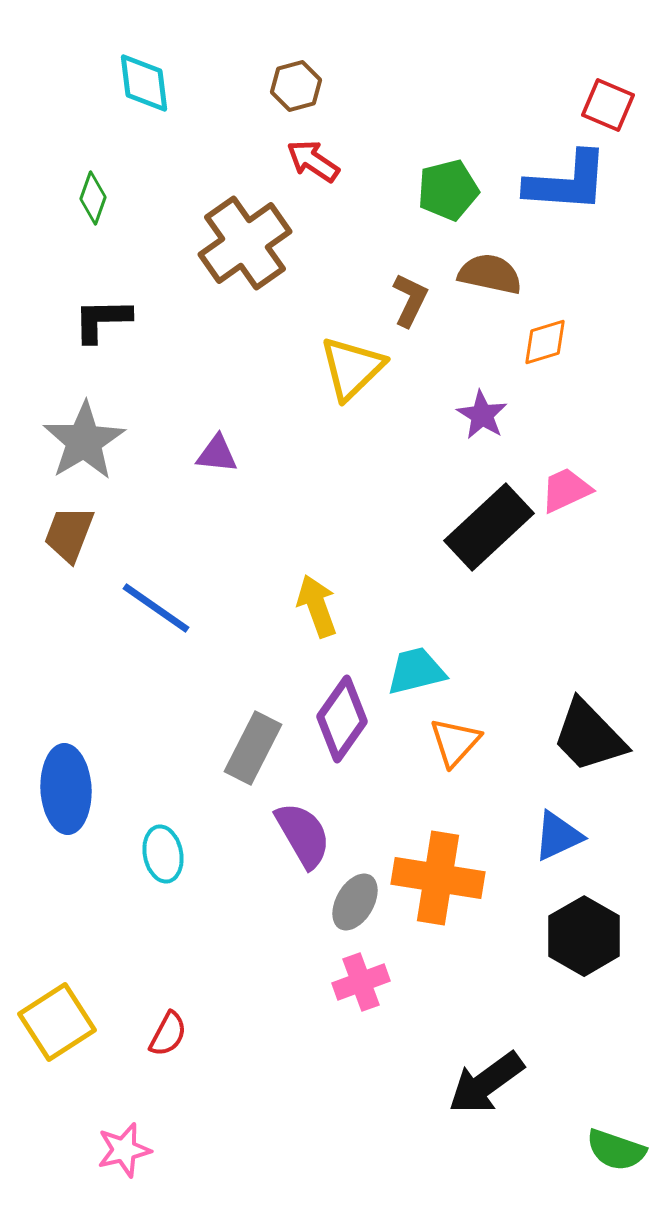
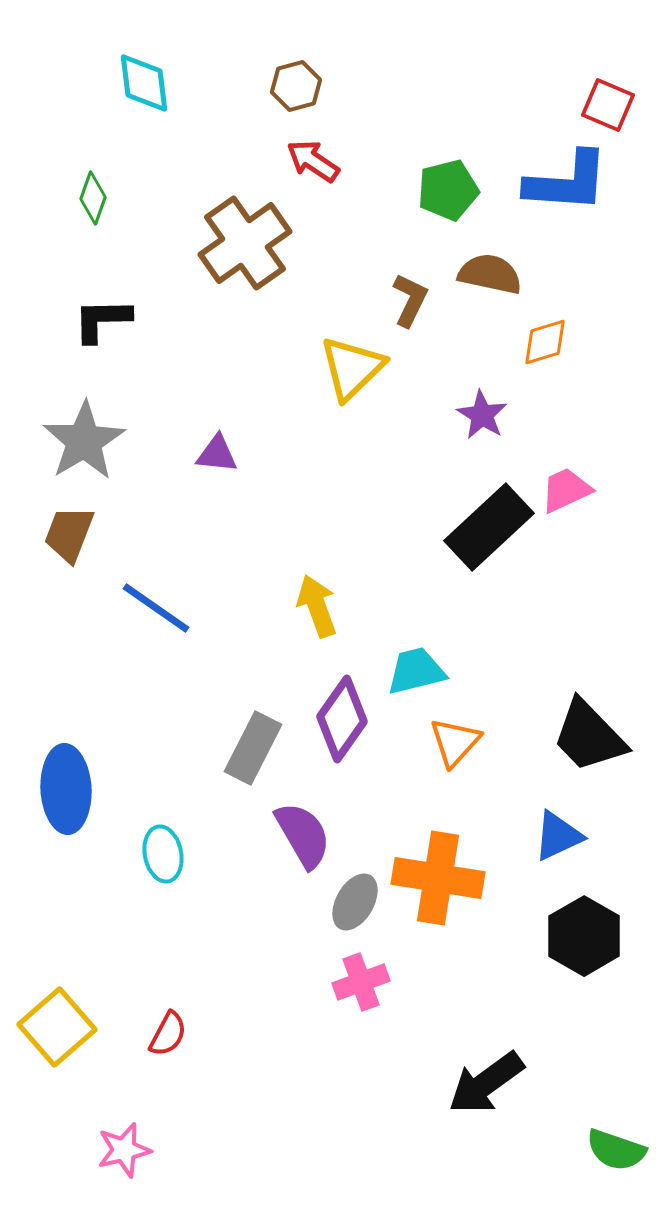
yellow square: moved 5 px down; rotated 8 degrees counterclockwise
